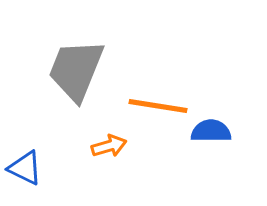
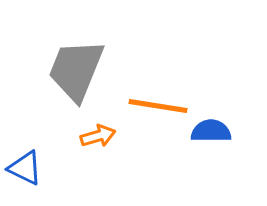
orange arrow: moved 11 px left, 10 px up
